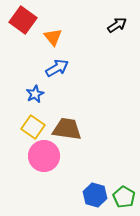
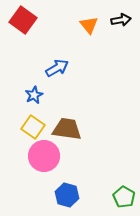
black arrow: moved 4 px right, 5 px up; rotated 24 degrees clockwise
orange triangle: moved 36 px right, 12 px up
blue star: moved 1 px left, 1 px down
blue hexagon: moved 28 px left
